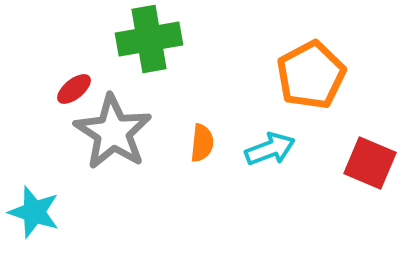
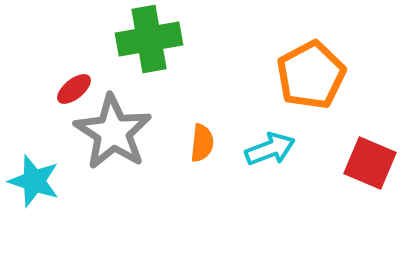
cyan star: moved 31 px up
